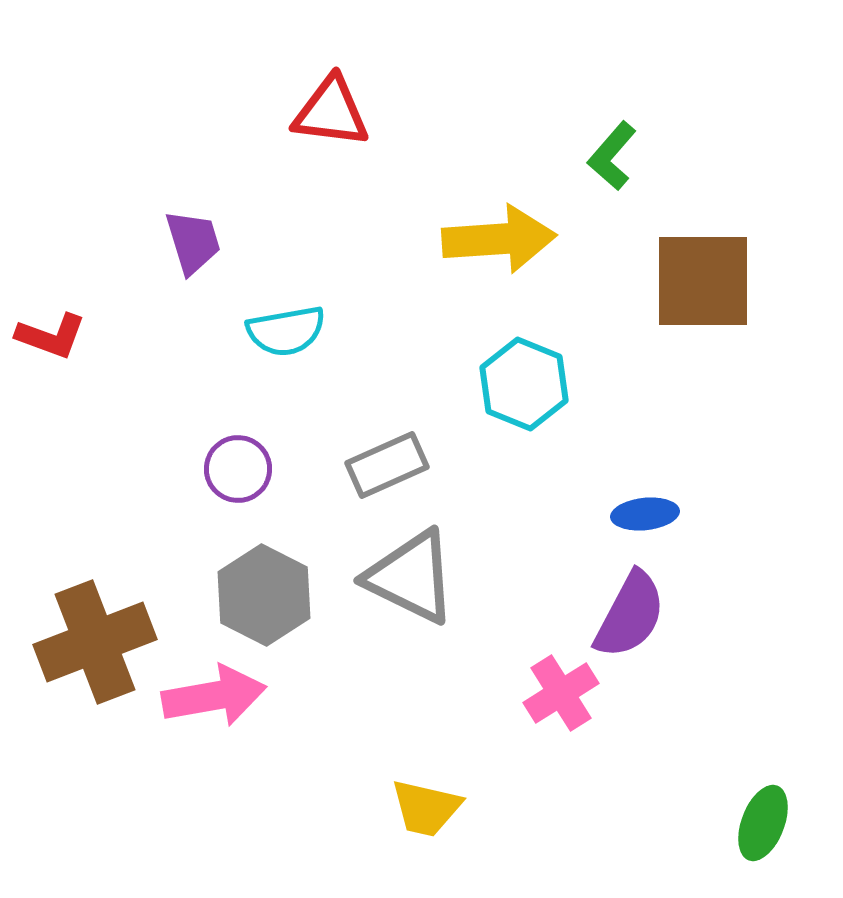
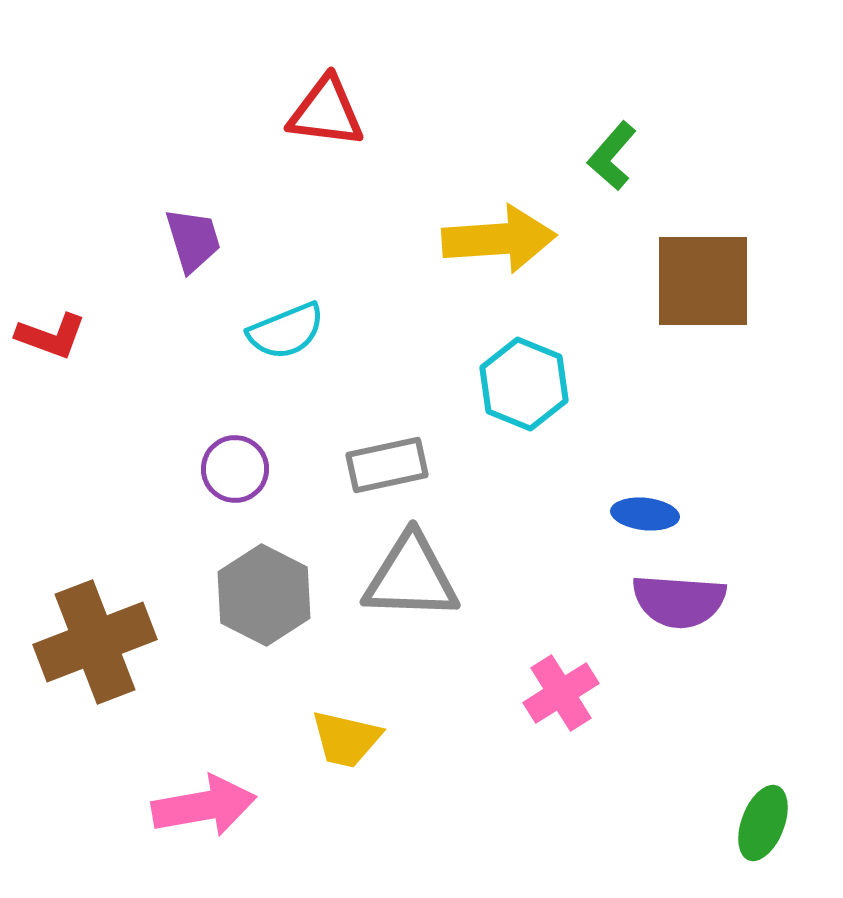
red triangle: moved 5 px left
purple trapezoid: moved 2 px up
cyan semicircle: rotated 12 degrees counterclockwise
gray rectangle: rotated 12 degrees clockwise
purple circle: moved 3 px left
blue ellipse: rotated 12 degrees clockwise
gray triangle: rotated 24 degrees counterclockwise
purple semicircle: moved 49 px right, 14 px up; rotated 66 degrees clockwise
pink arrow: moved 10 px left, 110 px down
yellow trapezoid: moved 80 px left, 69 px up
